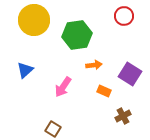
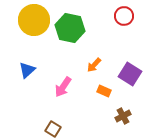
green hexagon: moved 7 px left, 7 px up; rotated 20 degrees clockwise
orange arrow: rotated 140 degrees clockwise
blue triangle: moved 2 px right
